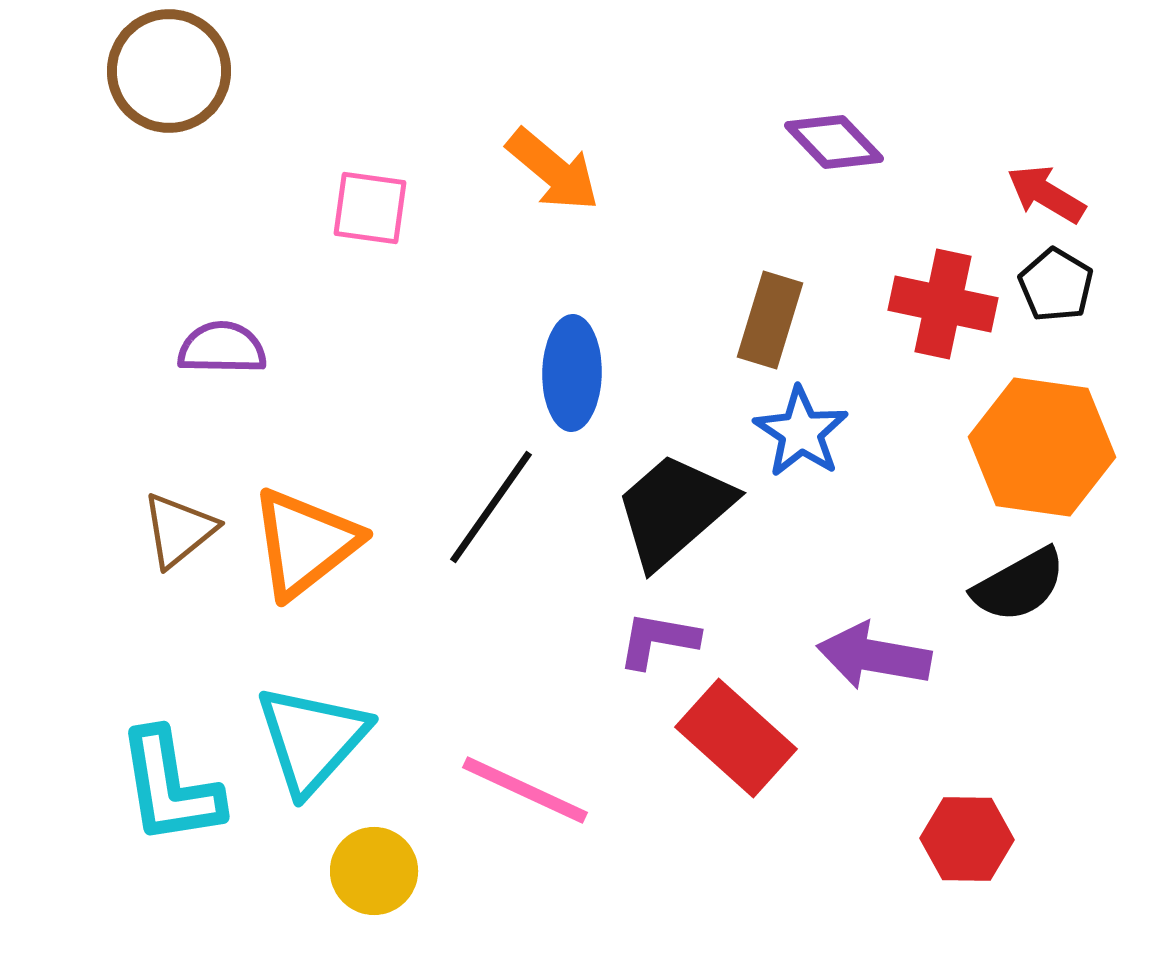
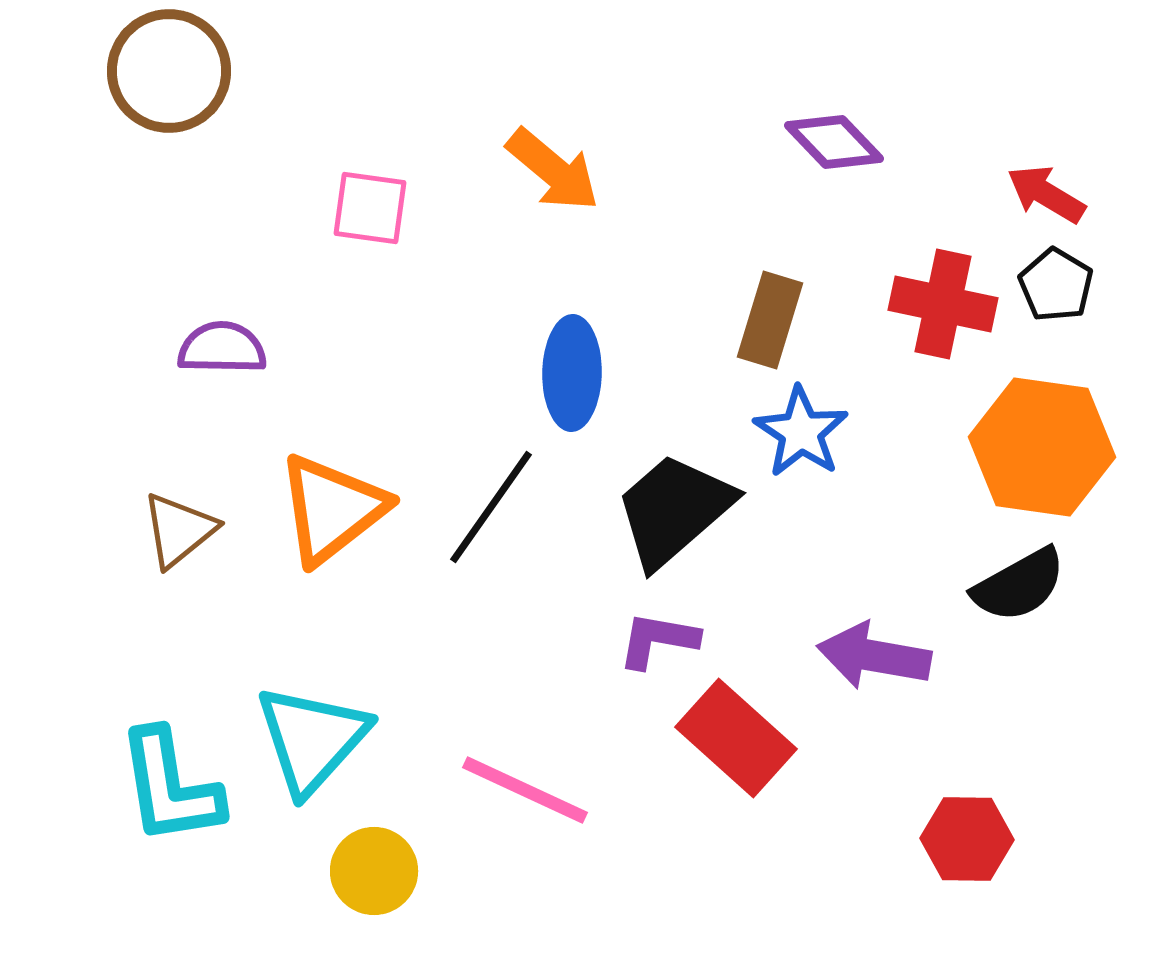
orange triangle: moved 27 px right, 34 px up
